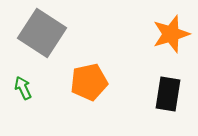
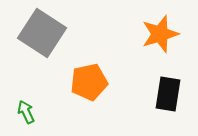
orange star: moved 11 px left
green arrow: moved 3 px right, 24 px down
